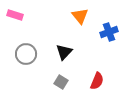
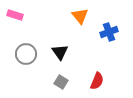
black triangle: moved 4 px left; rotated 18 degrees counterclockwise
